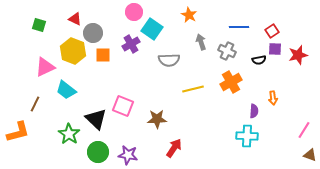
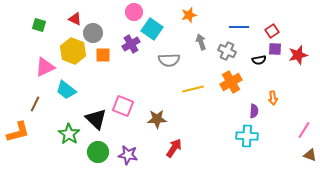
orange star: rotated 28 degrees clockwise
